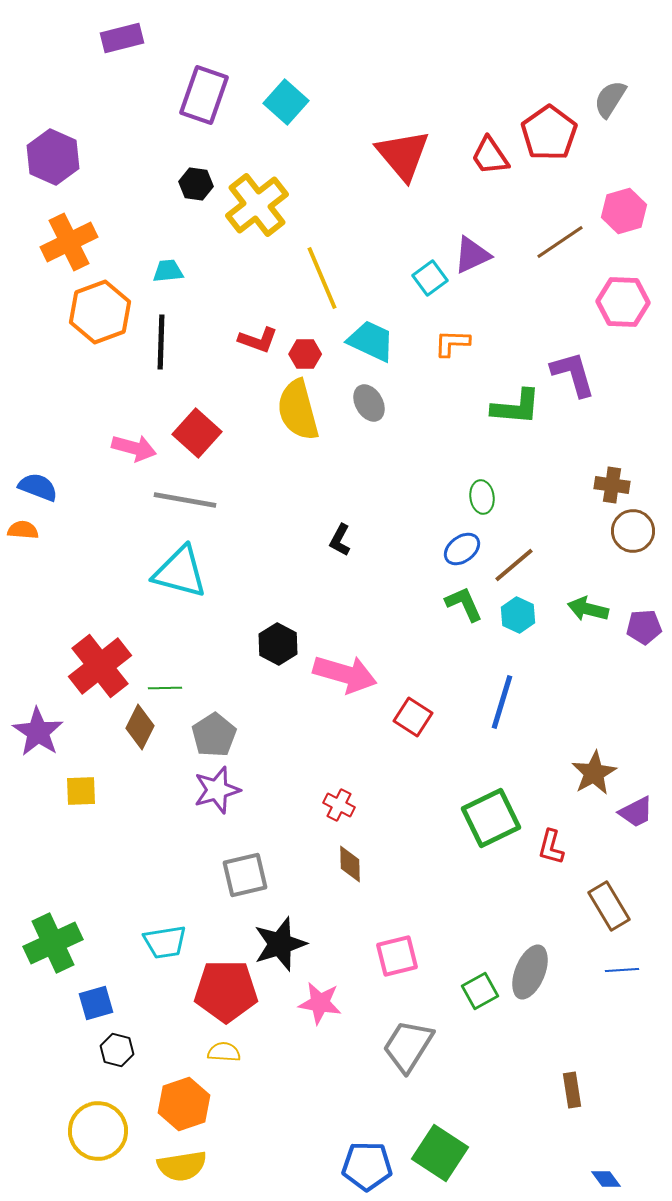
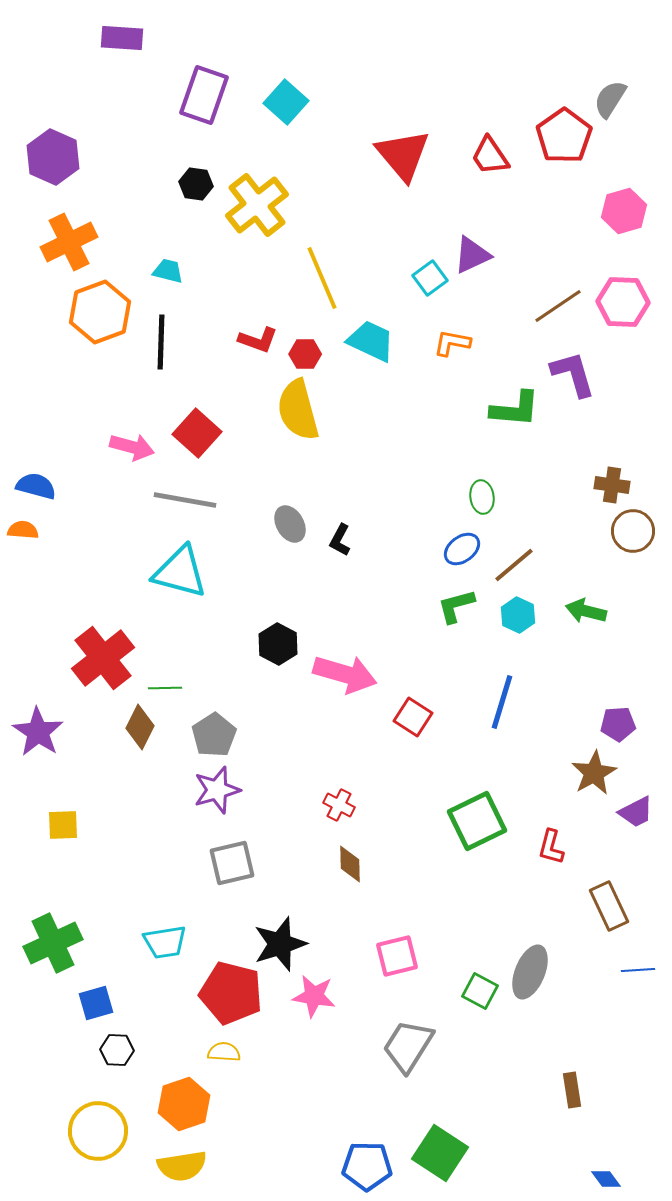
purple rectangle at (122, 38): rotated 18 degrees clockwise
red pentagon at (549, 133): moved 15 px right, 3 px down
brown line at (560, 242): moved 2 px left, 64 px down
cyan trapezoid at (168, 271): rotated 20 degrees clockwise
orange L-shape at (452, 343): rotated 9 degrees clockwise
gray ellipse at (369, 403): moved 79 px left, 121 px down
green L-shape at (516, 407): moved 1 px left, 2 px down
pink arrow at (134, 448): moved 2 px left, 1 px up
blue semicircle at (38, 487): moved 2 px left, 1 px up; rotated 6 degrees counterclockwise
green L-shape at (464, 604): moved 8 px left, 2 px down; rotated 81 degrees counterclockwise
green arrow at (588, 609): moved 2 px left, 2 px down
purple pentagon at (644, 627): moved 26 px left, 97 px down
red cross at (100, 666): moved 3 px right, 8 px up
yellow square at (81, 791): moved 18 px left, 34 px down
green square at (491, 818): moved 14 px left, 3 px down
gray square at (245, 875): moved 13 px left, 12 px up
brown rectangle at (609, 906): rotated 6 degrees clockwise
blue line at (622, 970): moved 16 px right
red pentagon at (226, 991): moved 5 px right, 2 px down; rotated 14 degrees clockwise
green square at (480, 991): rotated 33 degrees counterclockwise
pink star at (320, 1003): moved 6 px left, 7 px up
black hexagon at (117, 1050): rotated 12 degrees counterclockwise
